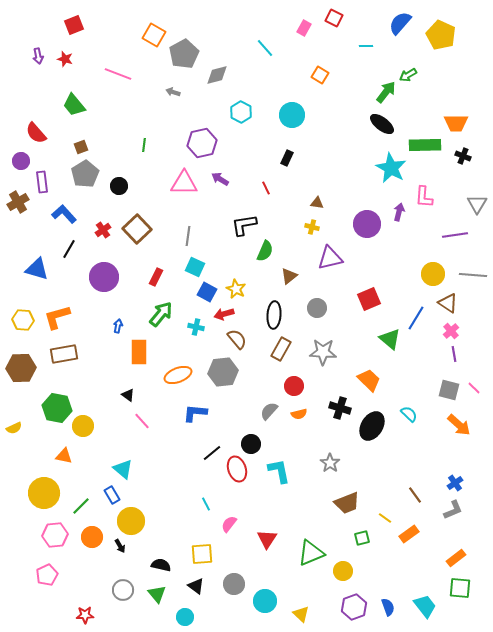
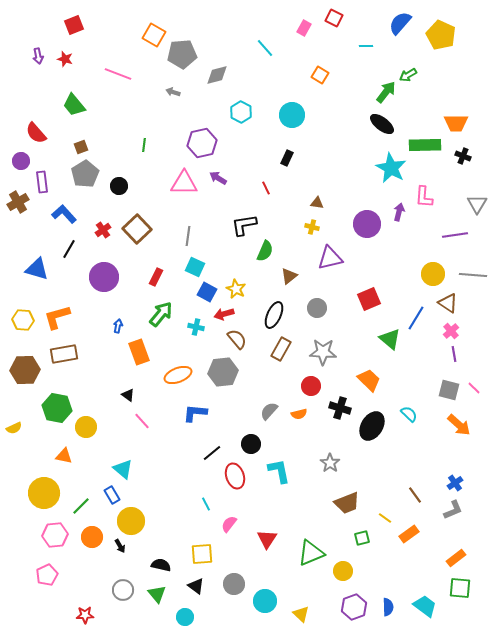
gray pentagon at (184, 54): moved 2 px left; rotated 24 degrees clockwise
purple arrow at (220, 179): moved 2 px left, 1 px up
black ellipse at (274, 315): rotated 20 degrees clockwise
orange rectangle at (139, 352): rotated 20 degrees counterclockwise
brown hexagon at (21, 368): moved 4 px right, 2 px down
red circle at (294, 386): moved 17 px right
yellow circle at (83, 426): moved 3 px right, 1 px down
red ellipse at (237, 469): moved 2 px left, 7 px down
cyan trapezoid at (425, 606): rotated 15 degrees counterclockwise
blue semicircle at (388, 607): rotated 18 degrees clockwise
